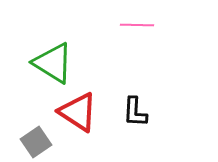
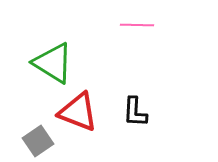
red triangle: rotated 12 degrees counterclockwise
gray square: moved 2 px right, 1 px up
